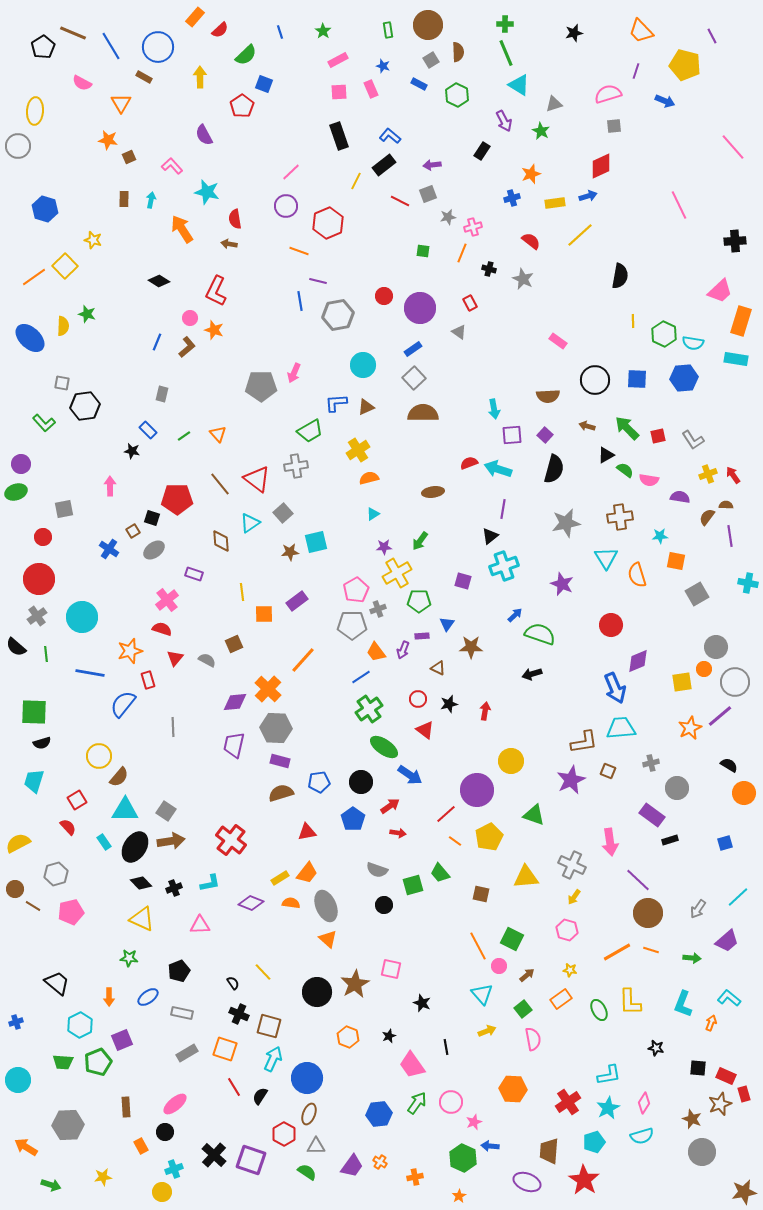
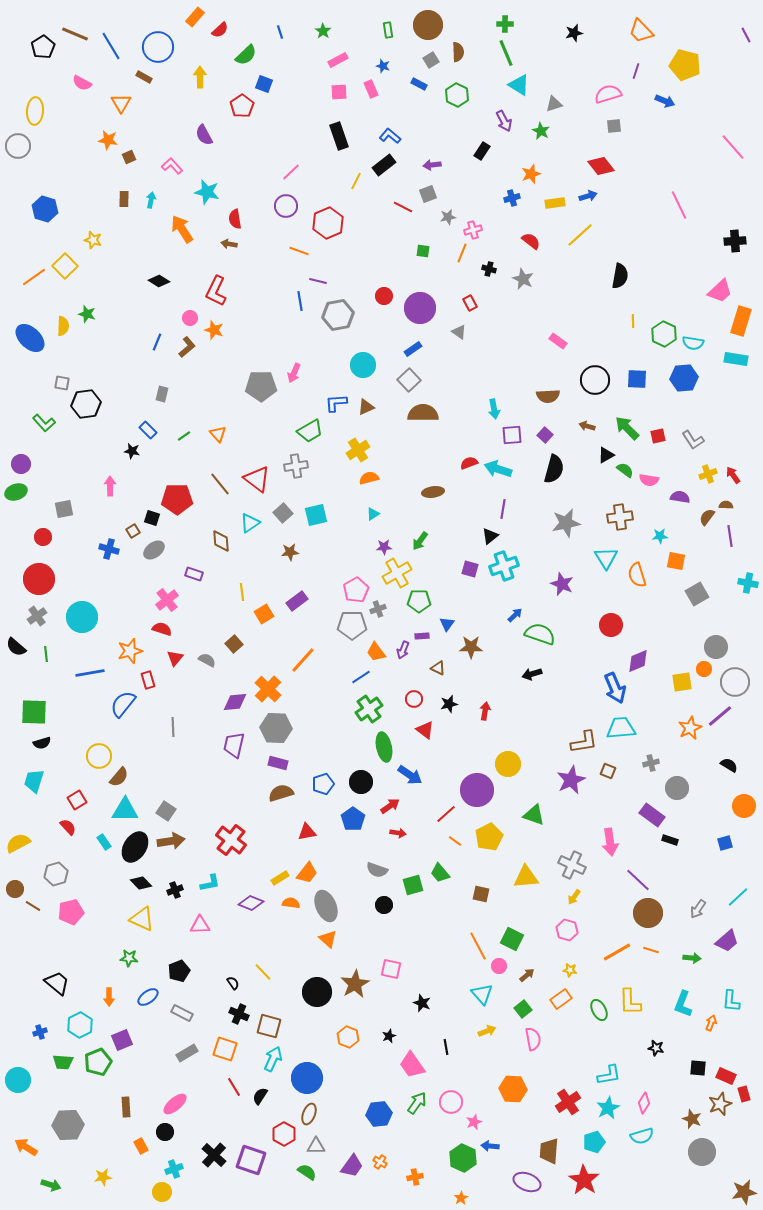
brown line at (73, 33): moved 2 px right, 1 px down
purple line at (712, 36): moved 34 px right, 1 px up
red diamond at (601, 166): rotated 76 degrees clockwise
red line at (400, 201): moved 3 px right, 6 px down
pink cross at (473, 227): moved 3 px down
gray square at (414, 378): moved 5 px left, 2 px down
black hexagon at (85, 406): moved 1 px right, 2 px up
cyan square at (316, 542): moved 27 px up
blue cross at (109, 549): rotated 18 degrees counterclockwise
purple square at (463, 581): moved 7 px right, 12 px up
orange square at (264, 614): rotated 30 degrees counterclockwise
brown square at (234, 644): rotated 18 degrees counterclockwise
blue line at (90, 673): rotated 20 degrees counterclockwise
red circle at (418, 699): moved 4 px left
green ellipse at (384, 747): rotated 44 degrees clockwise
purple rectangle at (280, 761): moved 2 px left, 2 px down
yellow circle at (511, 761): moved 3 px left, 3 px down
blue pentagon at (319, 782): moved 4 px right, 2 px down; rotated 10 degrees counterclockwise
orange circle at (744, 793): moved 13 px down
black rectangle at (670, 840): rotated 35 degrees clockwise
black cross at (174, 888): moved 1 px right, 2 px down
cyan L-shape at (729, 998): moved 2 px right, 3 px down; rotated 125 degrees counterclockwise
gray rectangle at (182, 1013): rotated 15 degrees clockwise
blue cross at (16, 1022): moved 24 px right, 10 px down
orange star at (459, 1196): moved 2 px right, 2 px down
